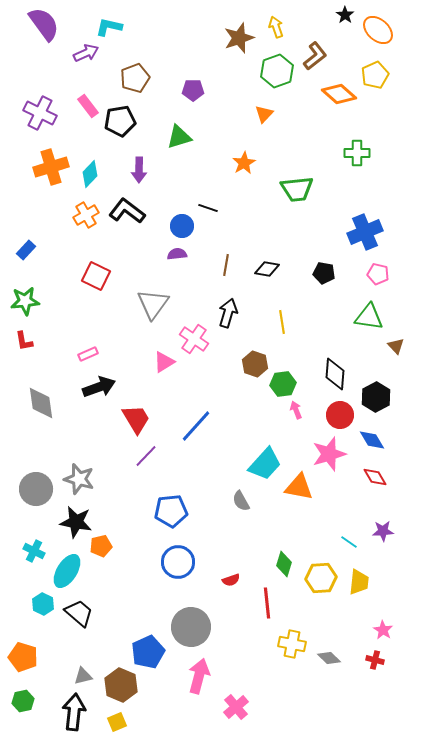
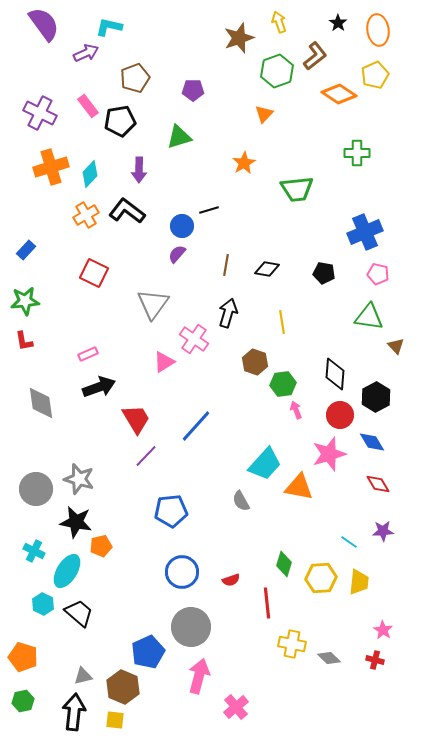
black star at (345, 15): moved 7 px left, 8 px down
yellow arrow at (276, 27): moved 3 px right, 5 px up
orange ellipse at (378, 30): rotated 40 degrees clockwise
orange diamond at (339, 94): rotated 8 degrees counterclockwise
black line at (208, 208): moved 1 px right, 2 px down; rotated 36 degrees counterclockwise
purple semicircle at (177, 254): rotated 42 degrees counterclockwise
red square at (96, 276): moved 2 px left, 3 px up
brown hexagon at (255, 364): moved 2 px up
blue diamond at (372, 440): moved 2 px down
red diamond at (375, 477): moved 3 px right, 7 px down
blue circle at (178, 562): moved 4 px right, 10 px down
brown hexagon at (121, 685): moved 2 px right, 2 px down
yellow square at (117, 722): moved 2 px left, 2 px up; rotated 30 degrees clockwise
